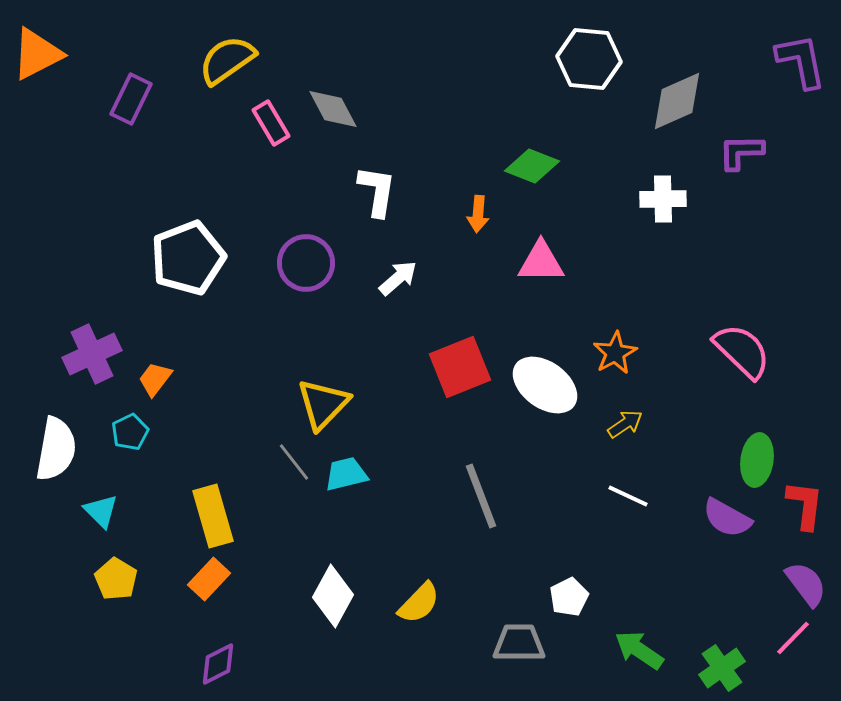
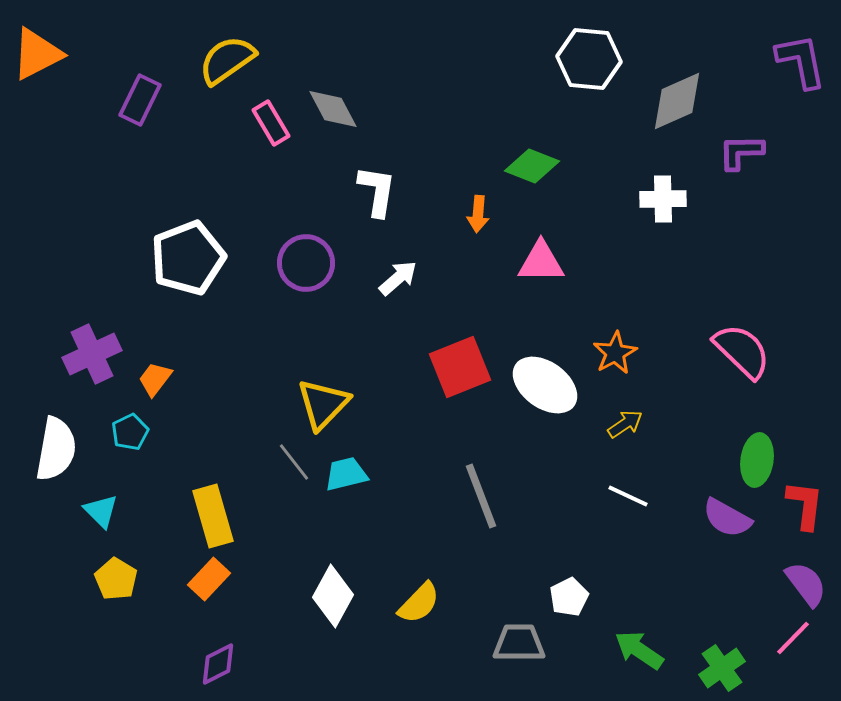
purple rectangle at (131, 99): moved 9 px right, 1 px down
